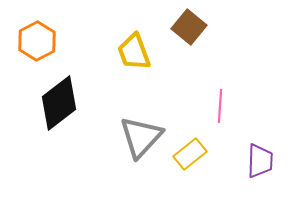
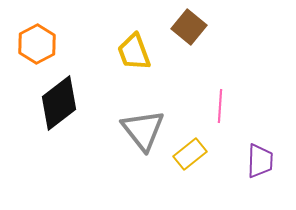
orange hexagon: moved 3 px down
gray triangle: moved 2 px right, 7 px up; rotated 21 degrees counterclockwise
